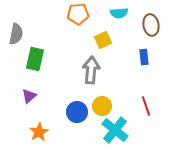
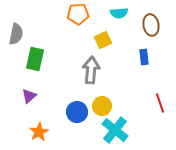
red line: moved 14 px right, 3 px up
